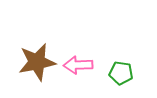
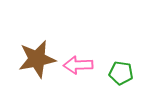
brown star: moved 3 px up
